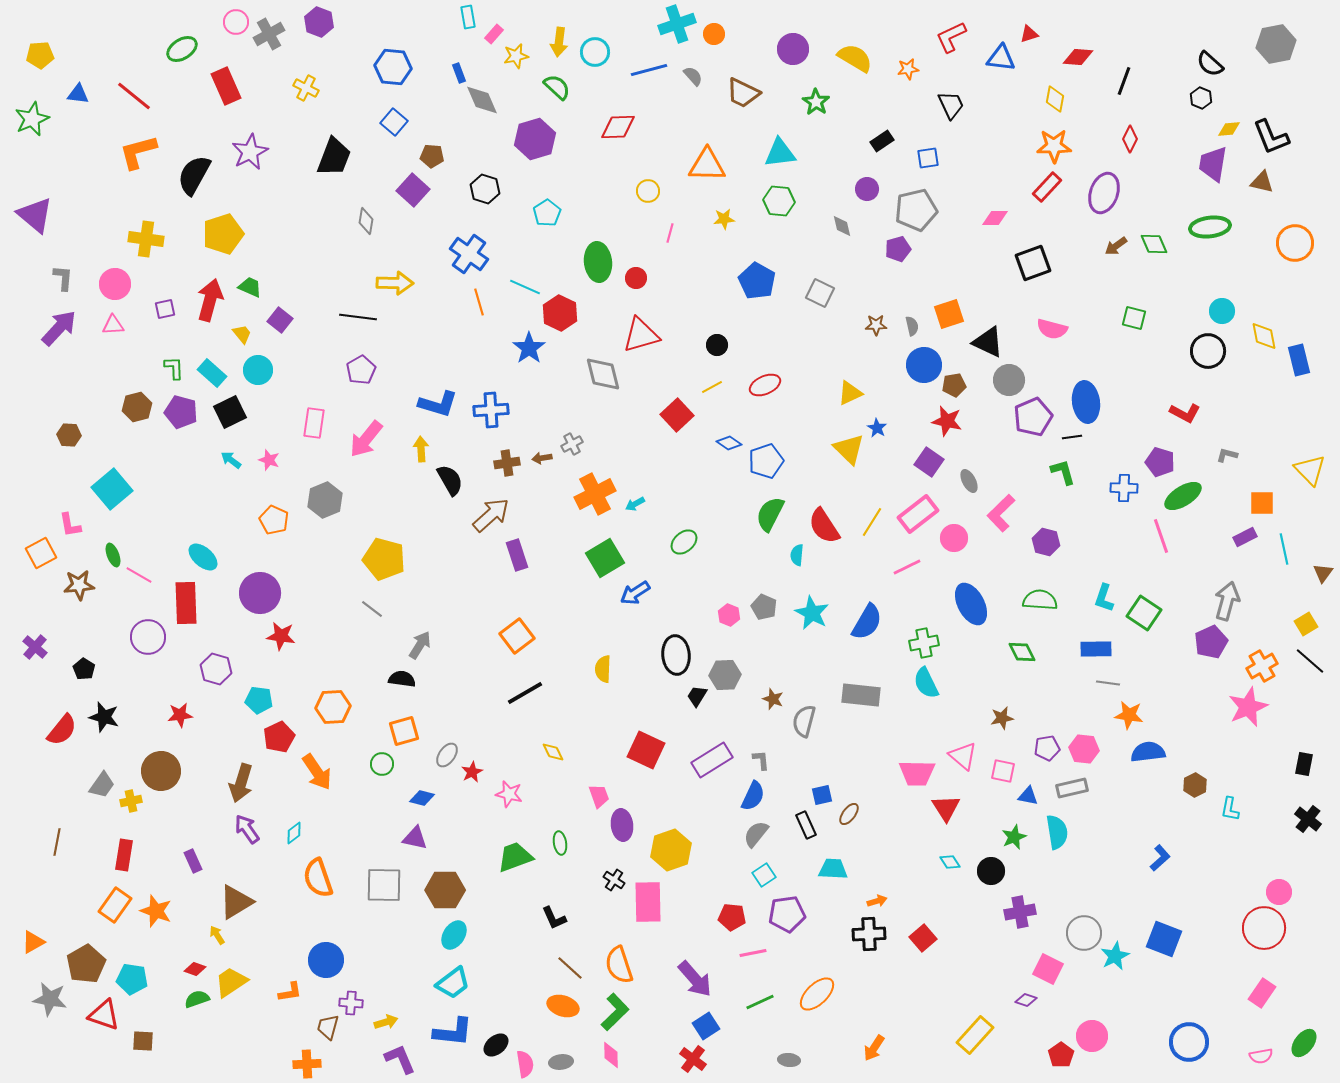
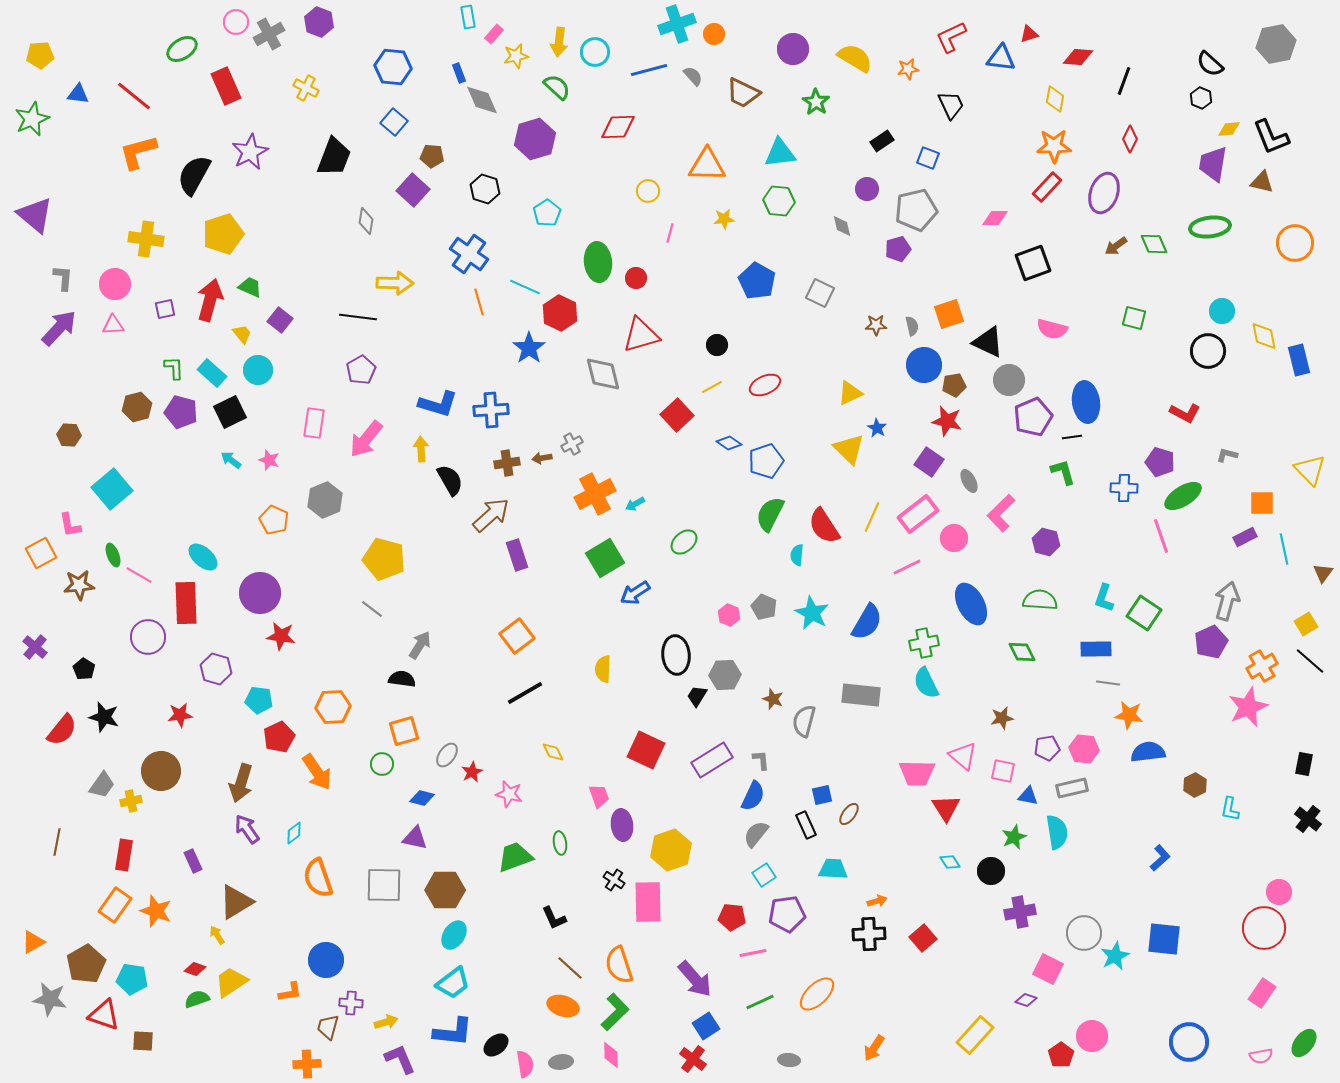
blue square at (928, 158): rotated 30 degrees clockwise
yellow line at (872, 522): moved 5 px up; rotated 8 degrees counterclockwise
blue square at (1164, 939): rotated 15 degrees counterclockwise
